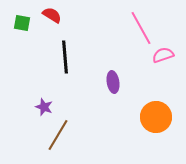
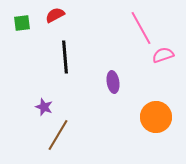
red semicircle: moved 3 px right; rotated 60 degrees counterclockwise
green square: rotated 18 degrees counterclockwise
